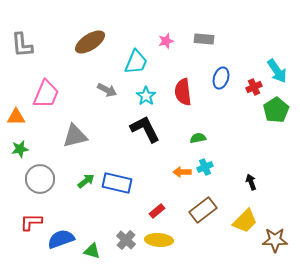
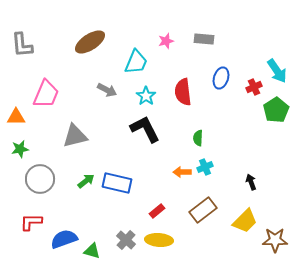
green semicircle: rotated 77 degrees counterclockwise
blue semicircle: moved 3 px right
